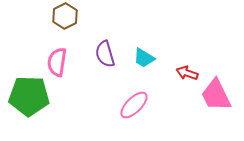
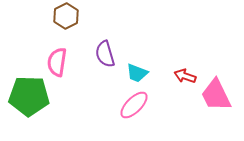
brown hexagon: moved 1 px right
cyan trapezoid: moved 7 px left, 15 px down; rotated 10 degrees counterclockwise
red arrow: moved 2 px left, 3 px down
